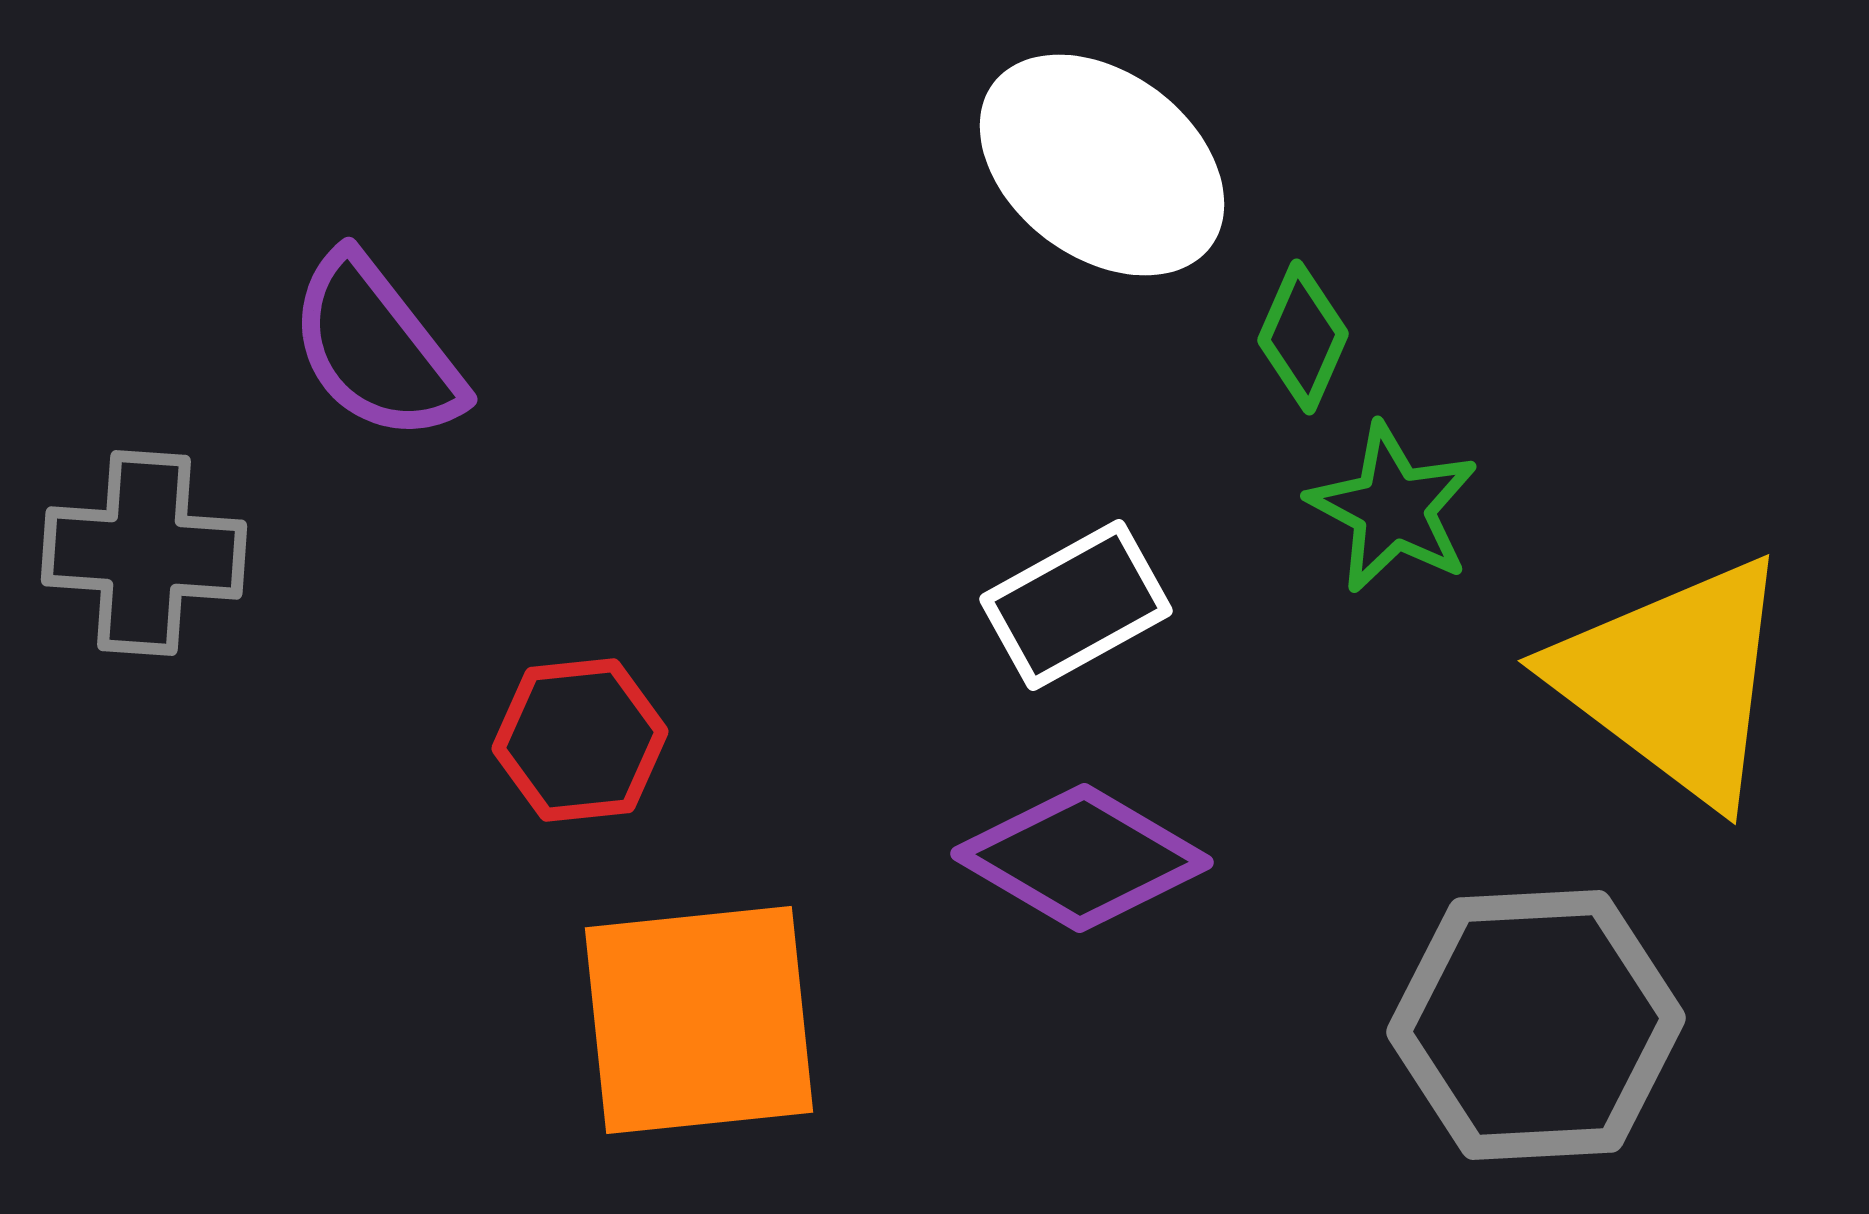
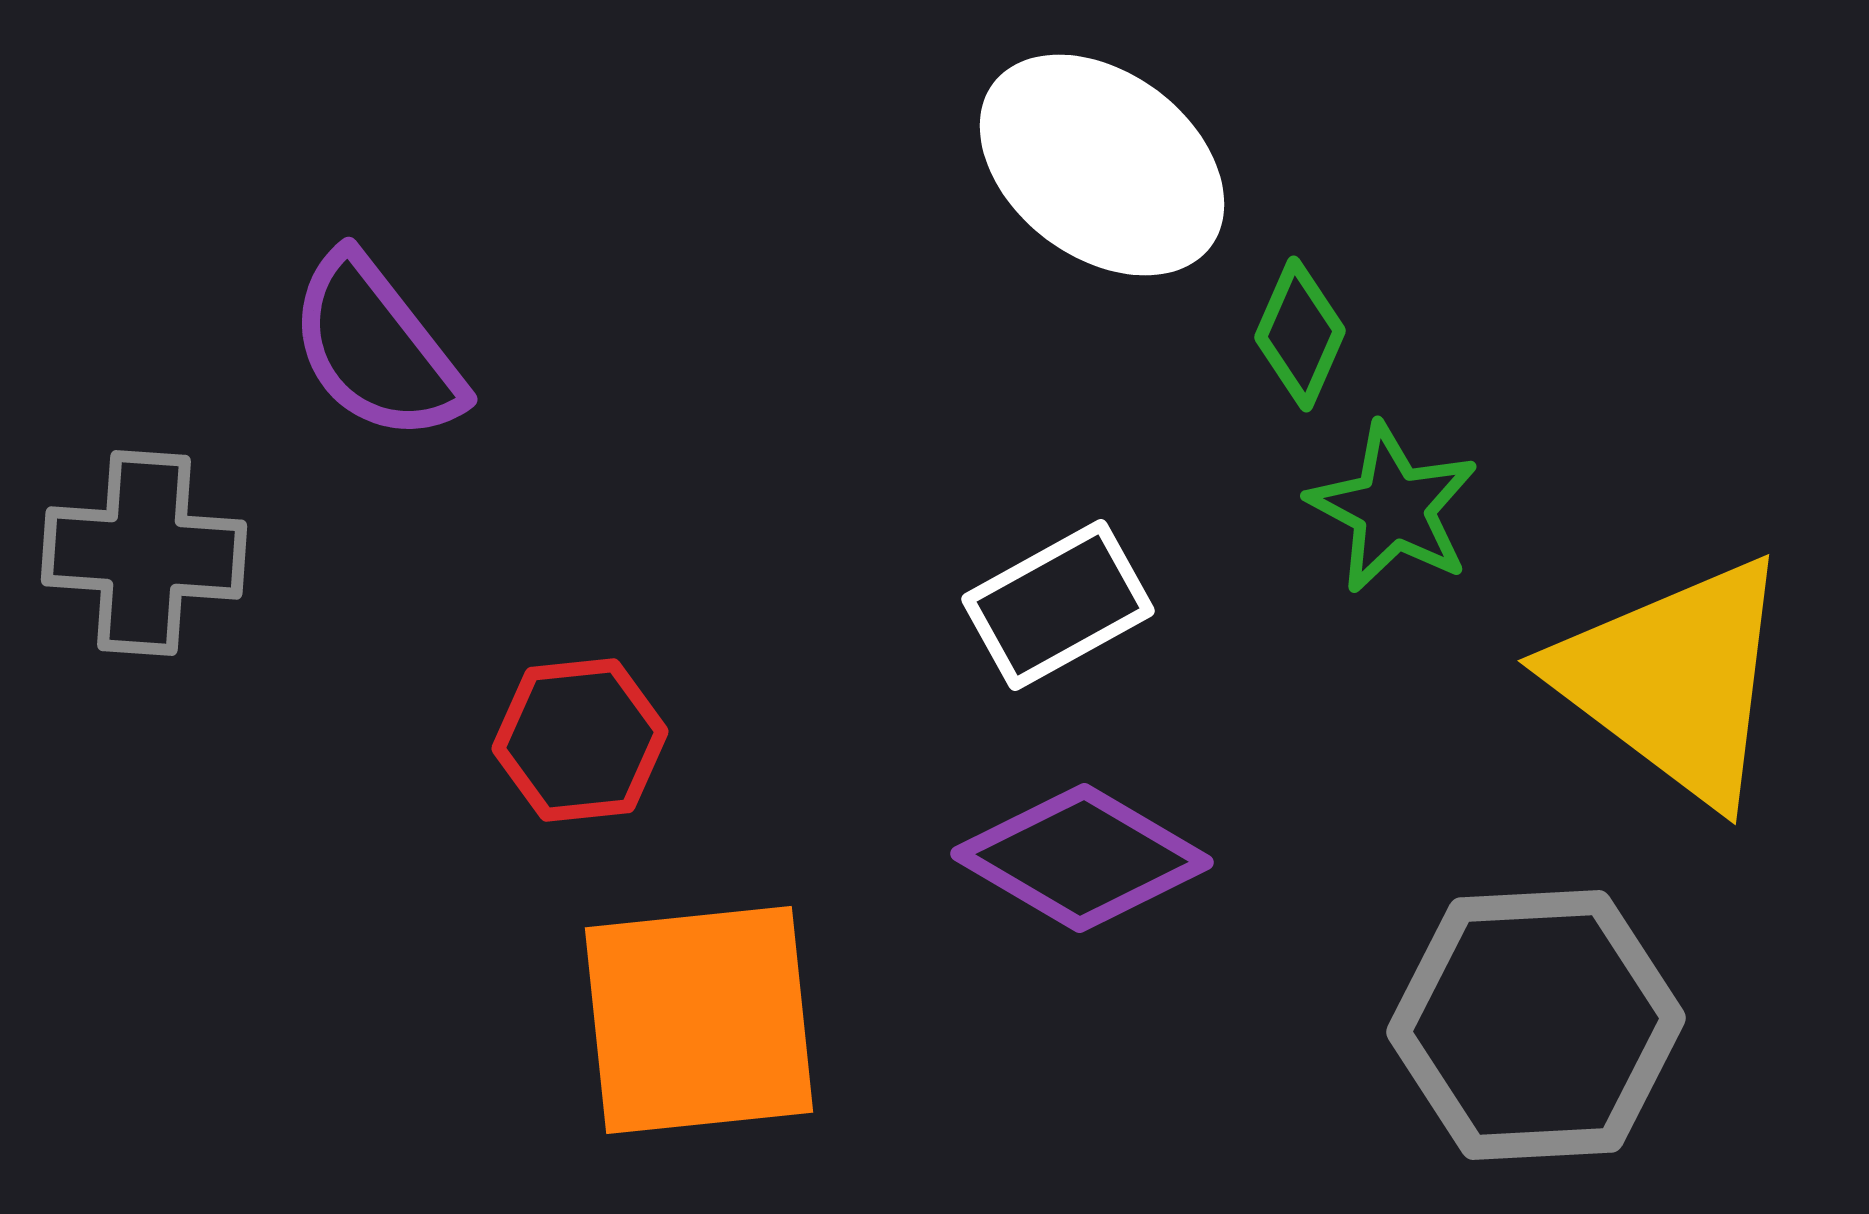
green diamond: moved 3 px left, 3 px up
white rectangle: moved 18 px left
